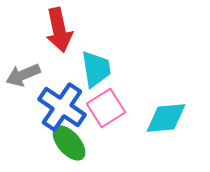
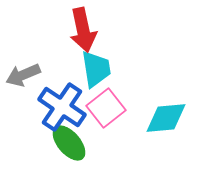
red arrow: moved 24 px right
pink square: rotated 6 degrees counterclockwise
